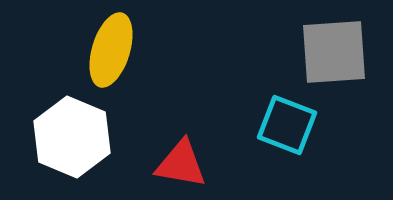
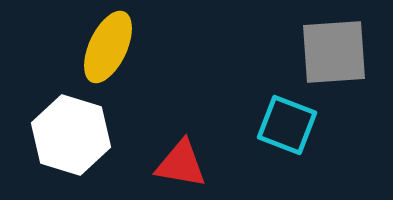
yellow ellipse: moved 3 px left, 3 px up; rotated 8 degrees clockwise
white hexagon: moved 1 px left, 2 px up; rotated 6 degrees counterclockwise
